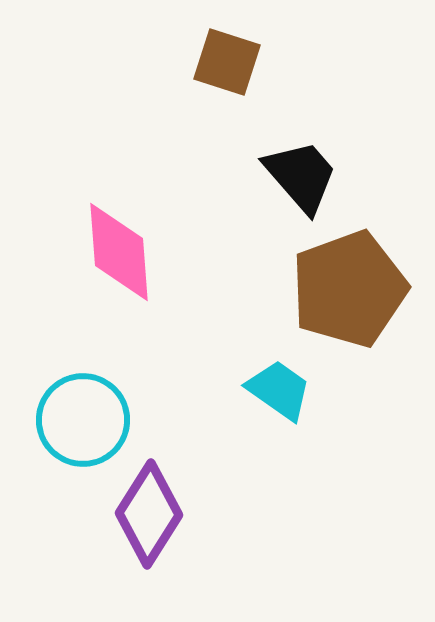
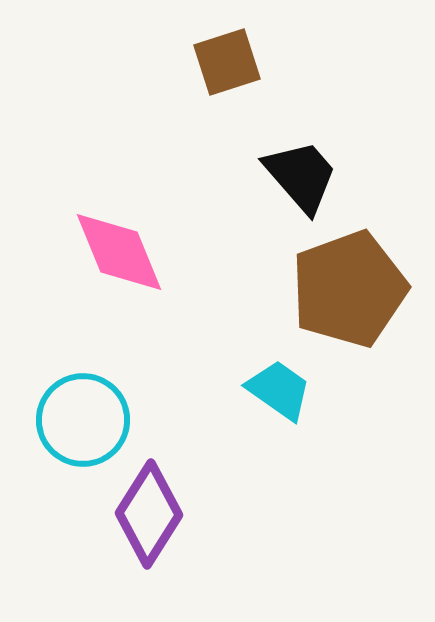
brown square: rotated 36 degrees counterclockwise
pink diamond: rotated 18 degrees counterclockwise
